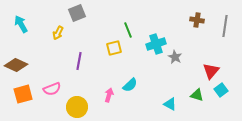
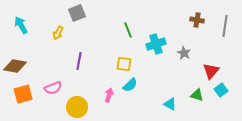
cyan arrow: moved 1 px down
yellow square: moved 10 px right, 16 px down; rotated 21 degrees clockwise
gray star: moved 9 px right, 4 px up
brown diamond: moved 1 px left, 1 px down; rotated 15 degrees counterclockwise
pink semicircle: moved 1 px right, 1 px up
